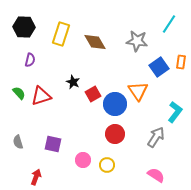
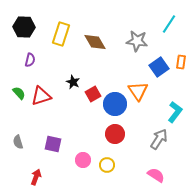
gray arrow: moved 3 px right, 2 px down
